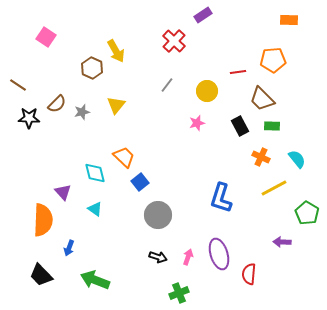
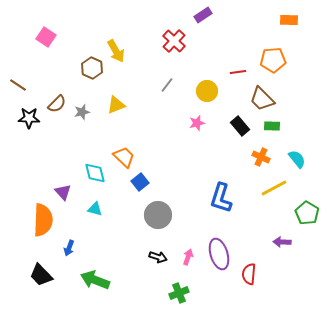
yellow triangle: rotated 30 degrees clockwise
black rectangle: rotated 12 degrees counterclockwise
cyan triangle: rotated 21 degrees counterclockwise
